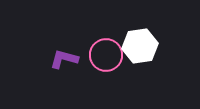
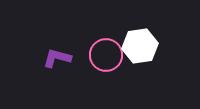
purple L-shape: moved 7 px left, 1 px up
